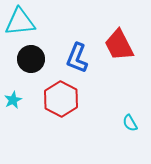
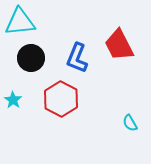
black circle: moved 1 px up
cyan star: rotated 12 degrees counterclockwise
